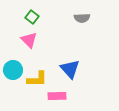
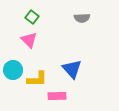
blue triangle: moved 2 px right
